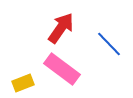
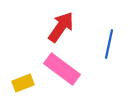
red arrow: moved 1 px up
blue line: rotated 56 degrees clockwise
